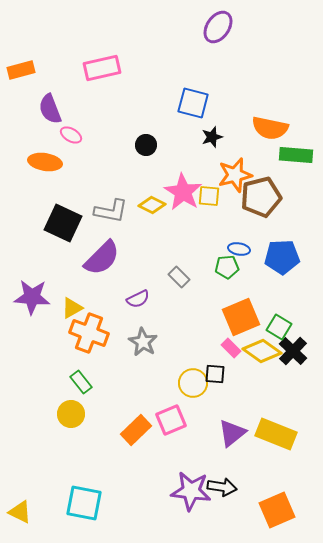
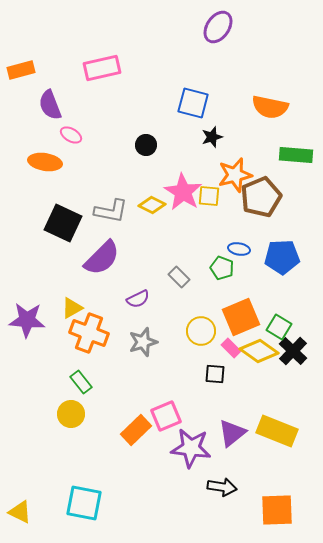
purple semicircle at (50, 109): moved 4 px up
orange semicircle at (270, 128): moved 21 px up
brown pentagon at (261, 197): rotated 9 degrees counterclockwise
green pentagon at (227, 267): moved 5 px left, 1 px down; rotated 25 degrees clockwise
purple star at (32, 297): moved 5 px left, 23 px down
gray star at (143, 342): rotated 24 degrees clockwise
yellow diamond at (262, 351): moved 3 px left
yellow circle at (193, 383): moved 8 px right, 52 px up
pink square at (171, 420): moved 5 px left, 4 px up
yellow rectangle at (276, 434): moved 1 px right, 3 px up
purple star at (191, 491): moved 43 px up
orange square at (277, 510): rotated 21 degrees clockwise
